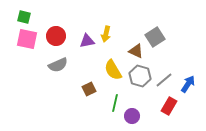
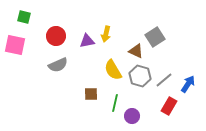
pink square: moved 12 px left, 6 px down
brown square: moved 2 px right, 5 px down; rotated 24 degrees clockwise
